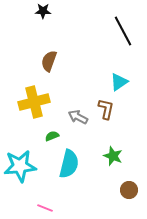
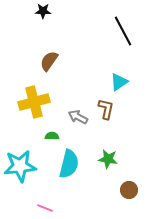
brown semicircle: rotated 15 degrees clockwise
green semicircle: rotated 24 degrees clockwise
green star: moved 5 px left, 3 px down; rotated 12 degrees counterclockwise
